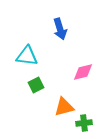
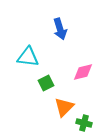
cyan triangle: moved 1 px right, 1 px down
green square: moved 10 px right, 2 px up
orange triangle: rotated 30 degrees counterclockwise
green cross: rotated 21 degrees clockwise
